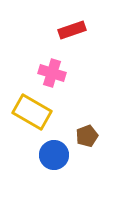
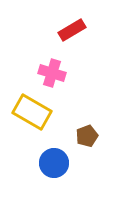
red rectangle: rotated 12 degrees counterclockwise
blue circle: moved 8 px down
